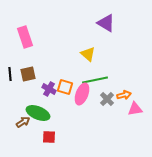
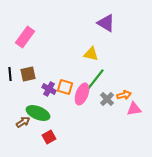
pink rectangle: rotated 55 degrees clockwise
yellow triangle: moved 3 px right; rotated 28 degrees counterclockwise
green line: rotated 40 degrees counterclockwise
pink triangle: moved 1 px left
red square: rotated 32 degrees counterclockwise
